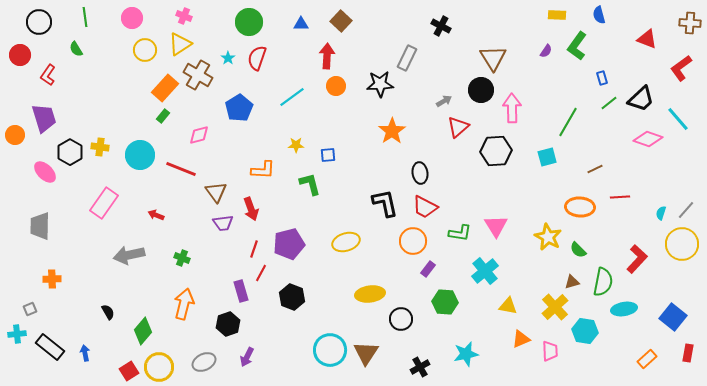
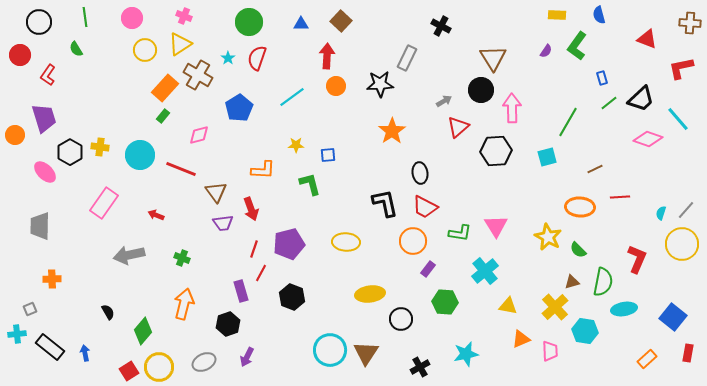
red L-shape at (681, 68): rotated 24 degrees clockwise
yellow ellipse at (346, 242): rotated 20 degrees clockwise
red L-shape at (637, 259): rotated 20 degrees counterclockwise
